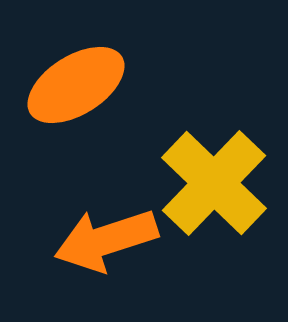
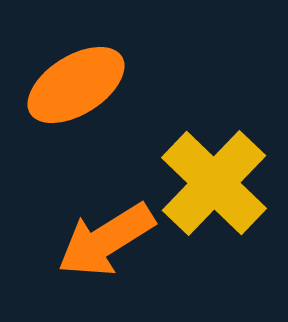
orange arrow: rotated 14 degrees counterclockwise
